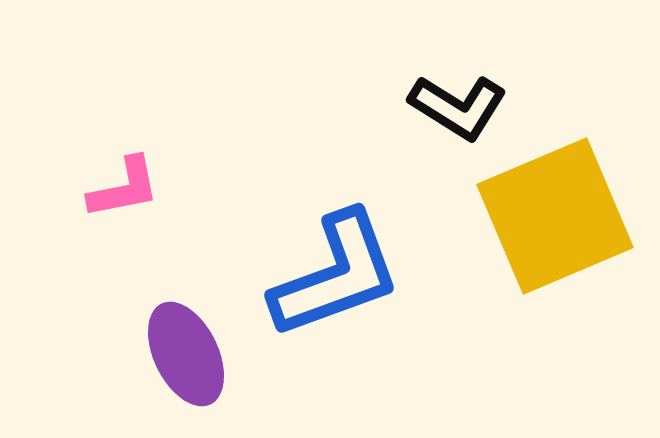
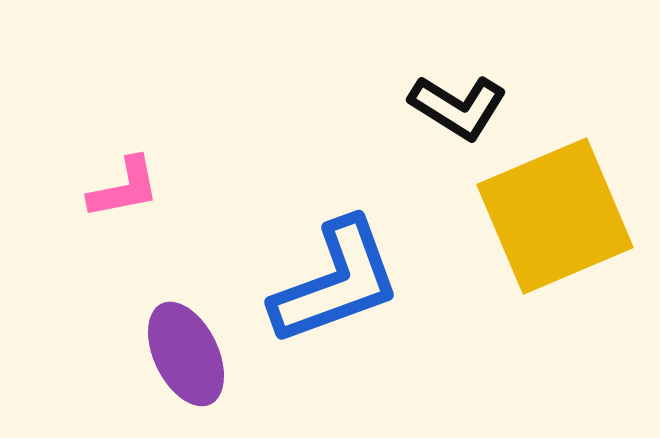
blue L-shape: moved 7 px down
